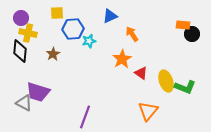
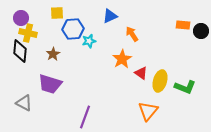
black circle: moved 9 px right, 3 px up
yellow ellipse: moved 6 px left; rotated 35 degrees clockwise
purple trapezoid: moved 12 px right, 8 px up
